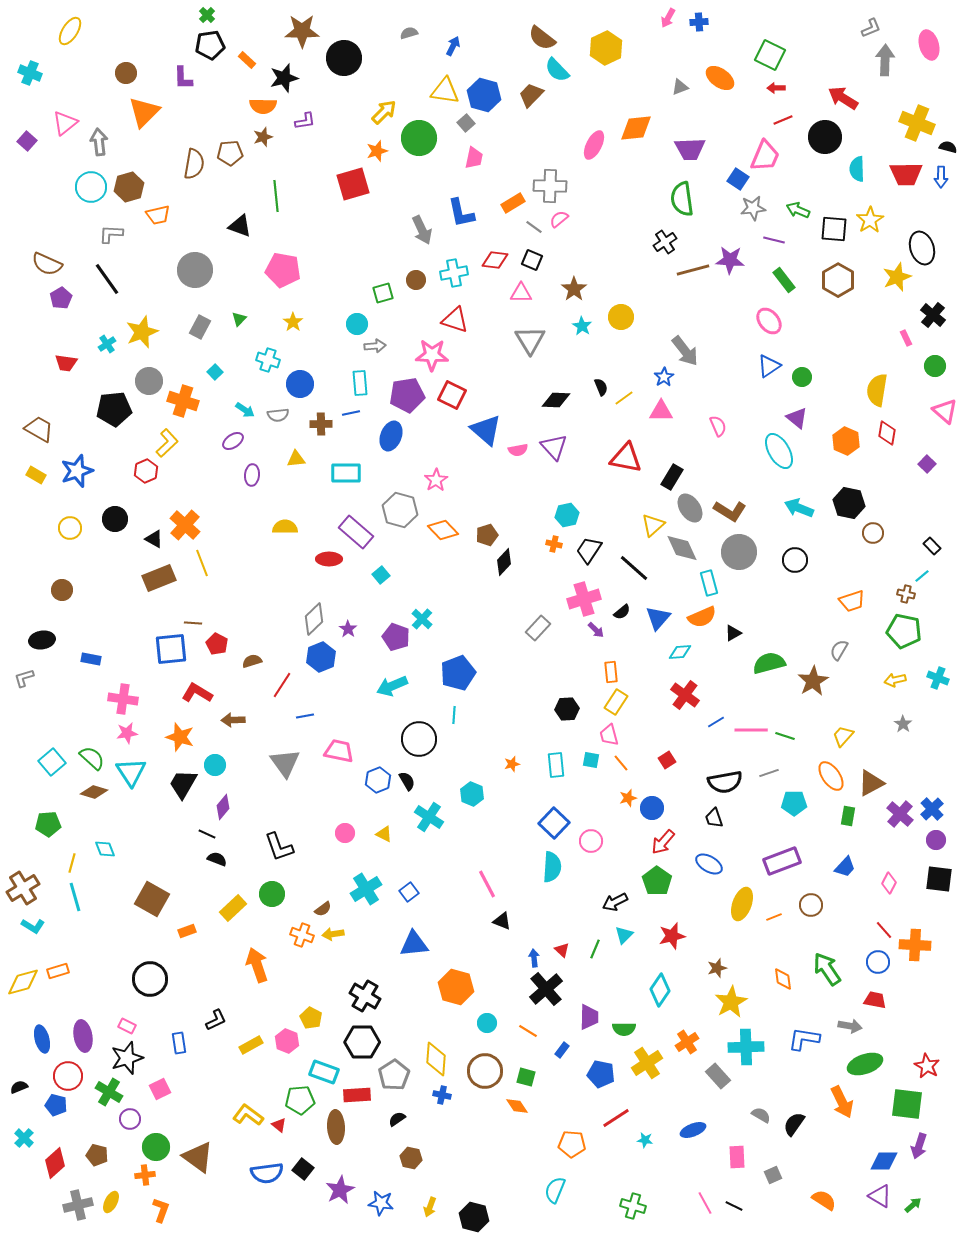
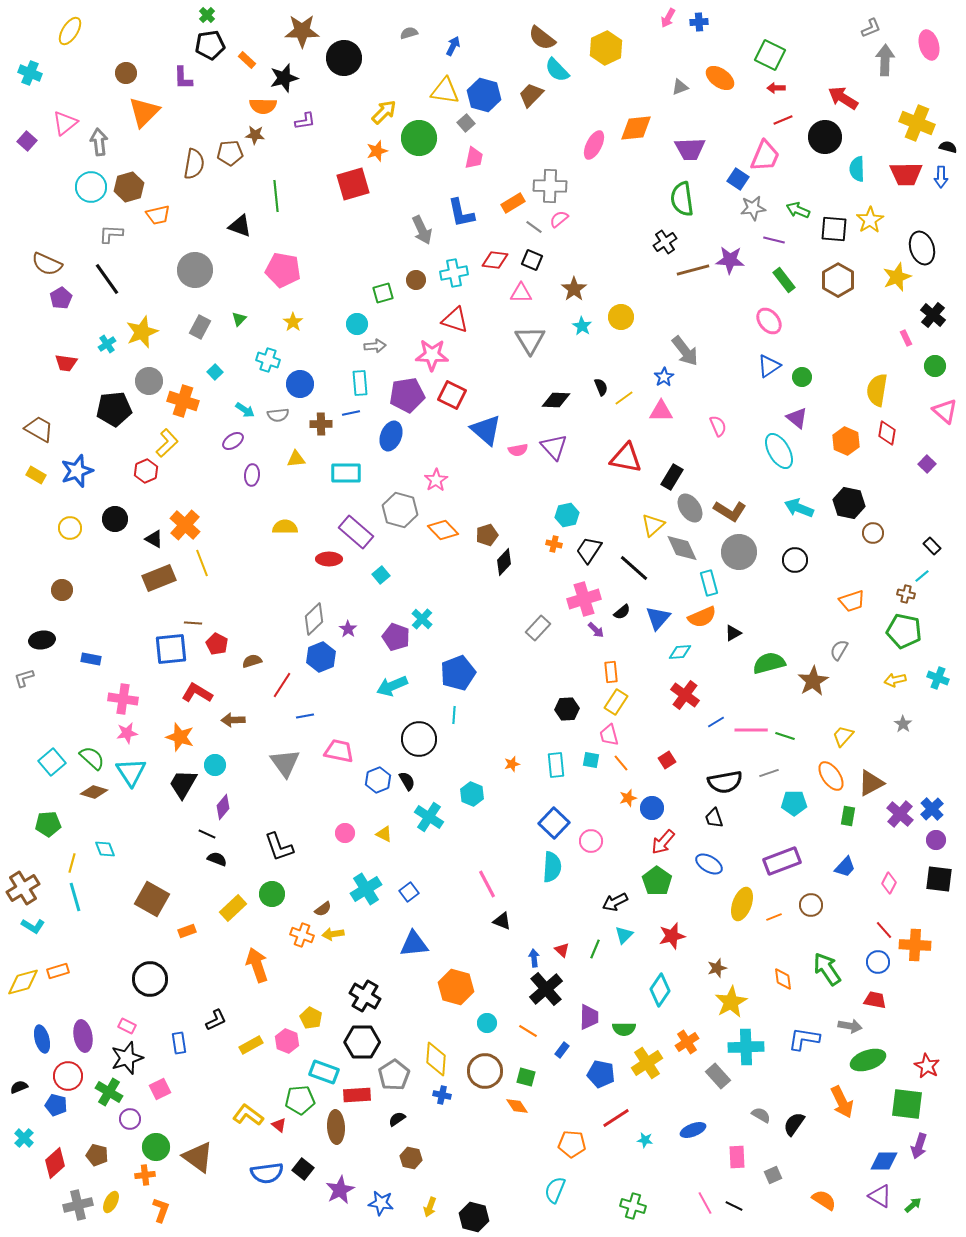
brown star at (263, 137): moved 8 px left, 2 px up; rotated 24 degrees clockwise
green ellipse at (865, 1064): moved 3 px right, 4 px up
